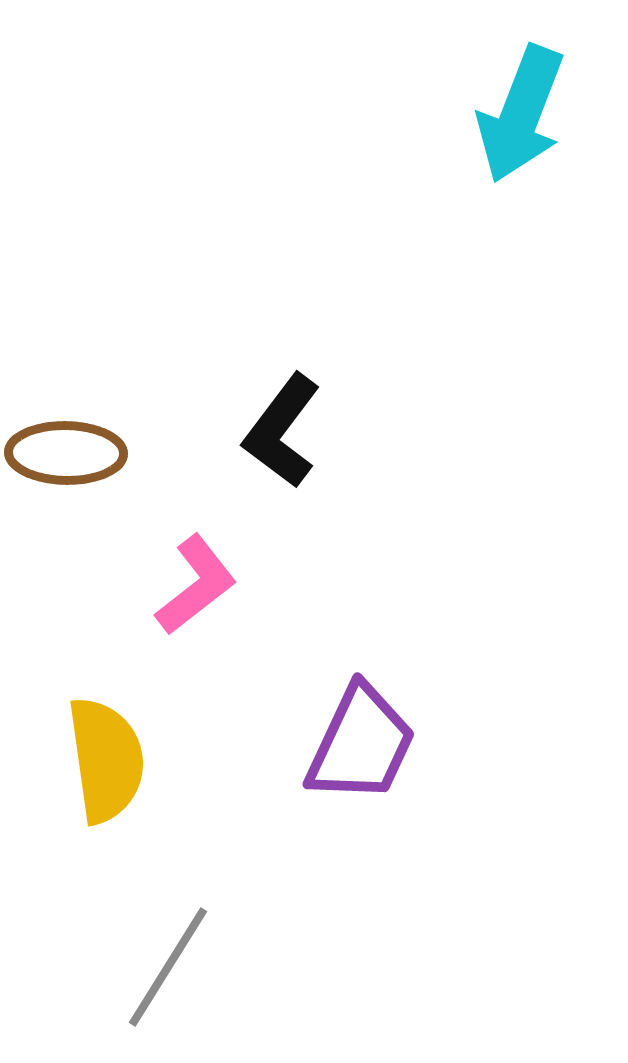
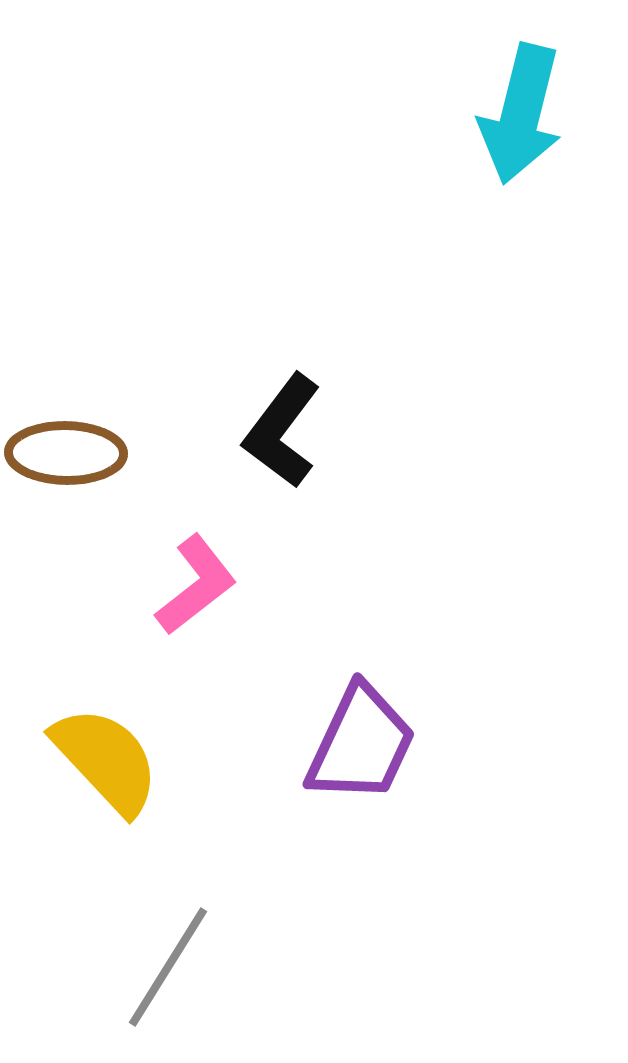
cyan arrow: rotated 7 degrees counterclockwise
yellow semicircle: rotated 35 degrees counterclockwise
